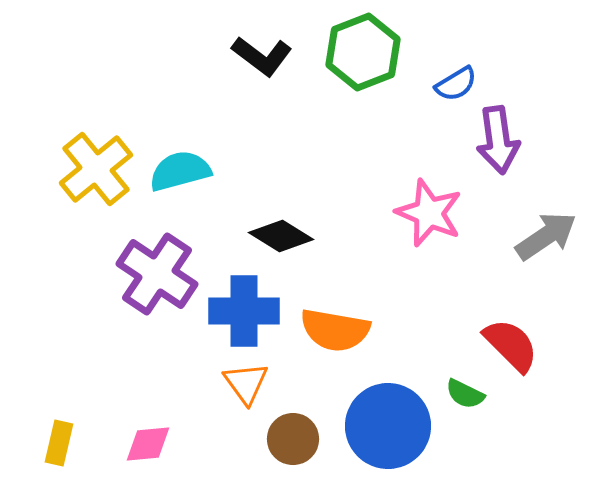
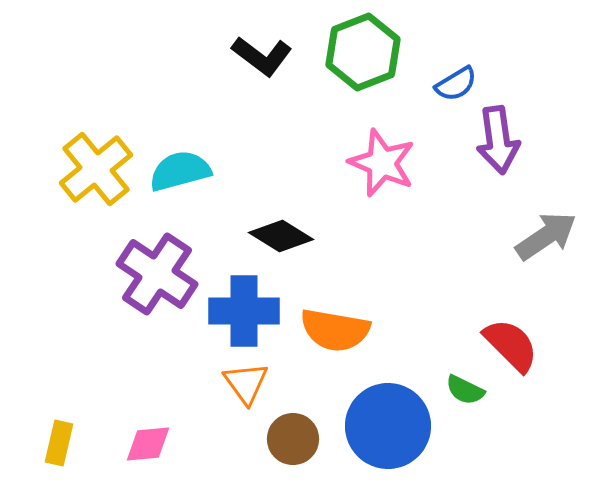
pink star: moved 47 px left, 50 px up
green semicircle: moved 4 px up
